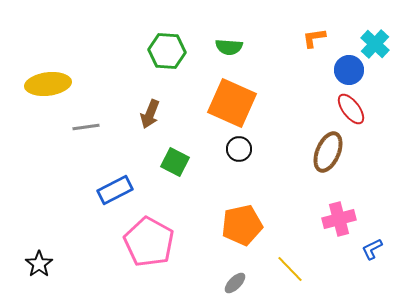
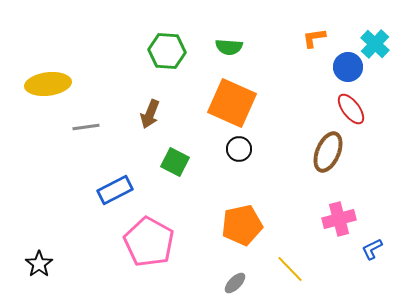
blue circle: moved 1 px left, 3 px up
